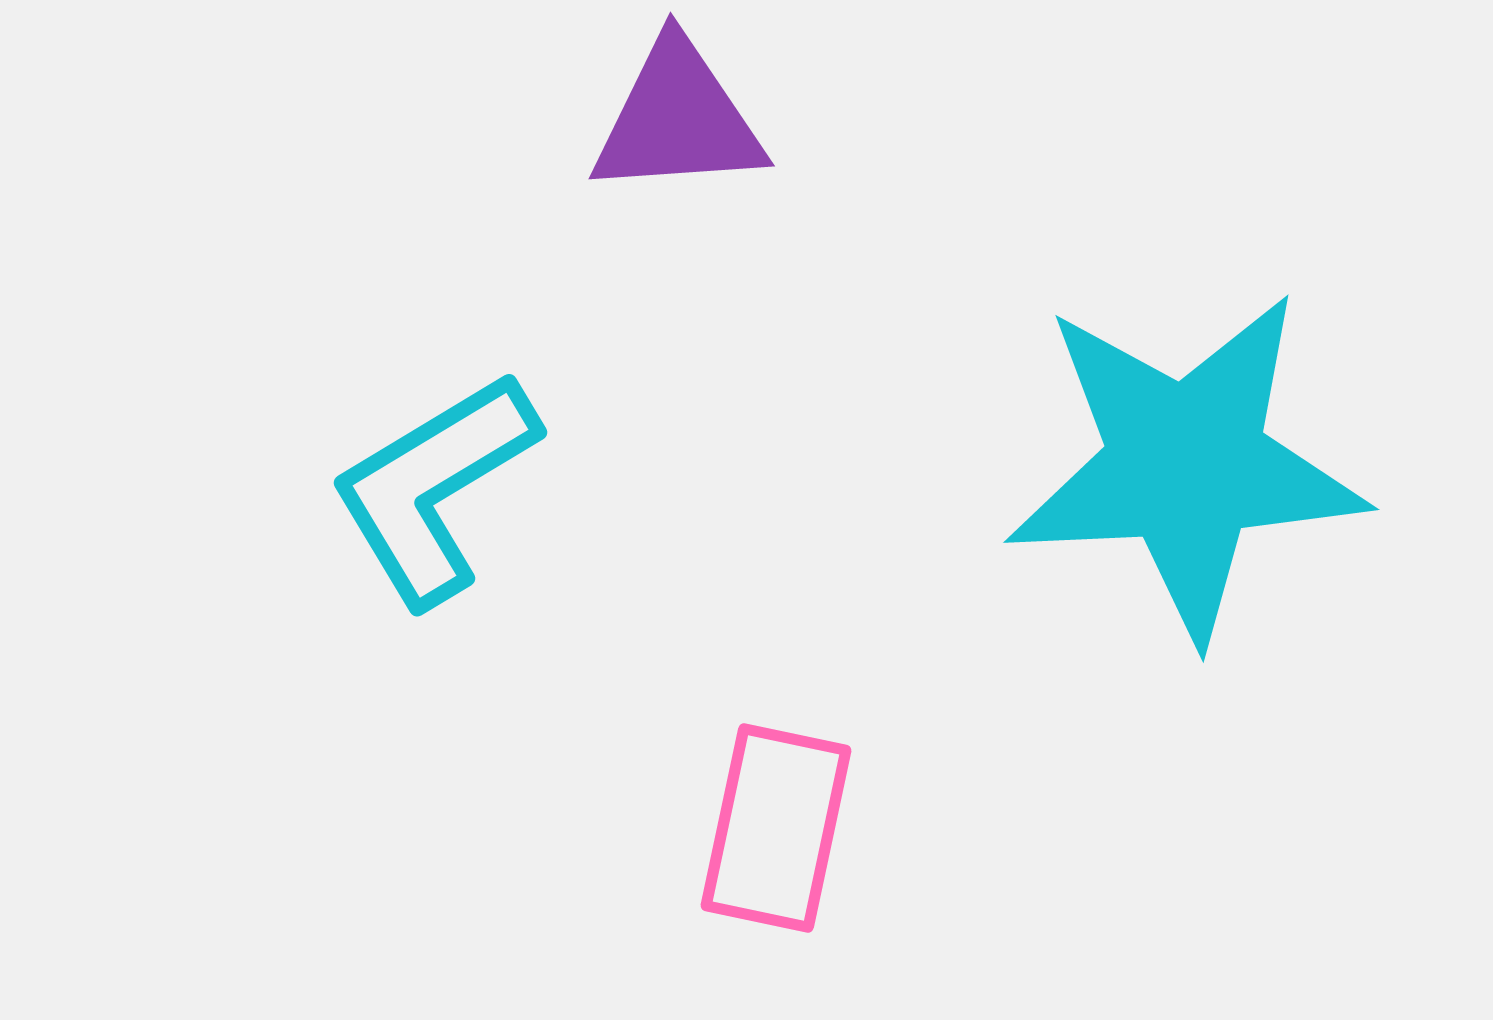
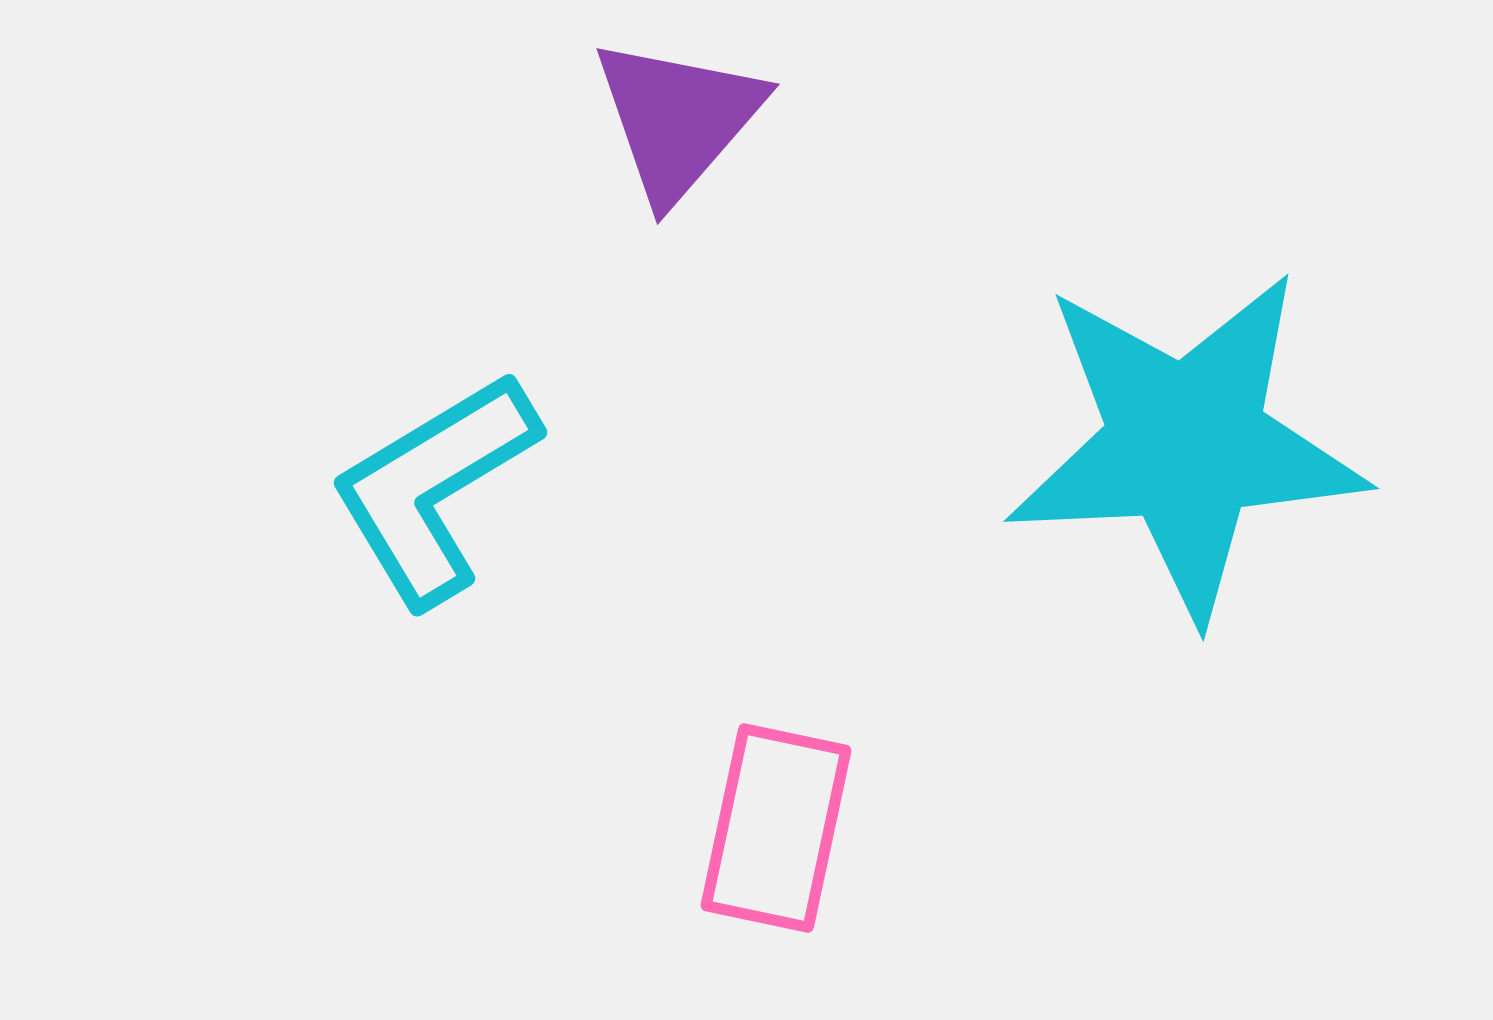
purple triangle: rotated 45 degrees counterclockwise
cyan star: moved 21 px up
